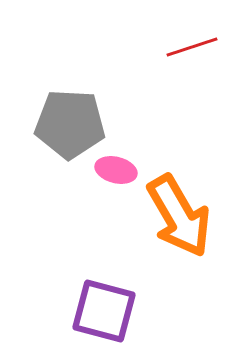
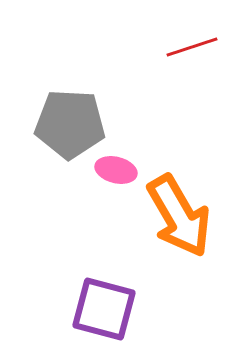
purple square: moved 2 px up
